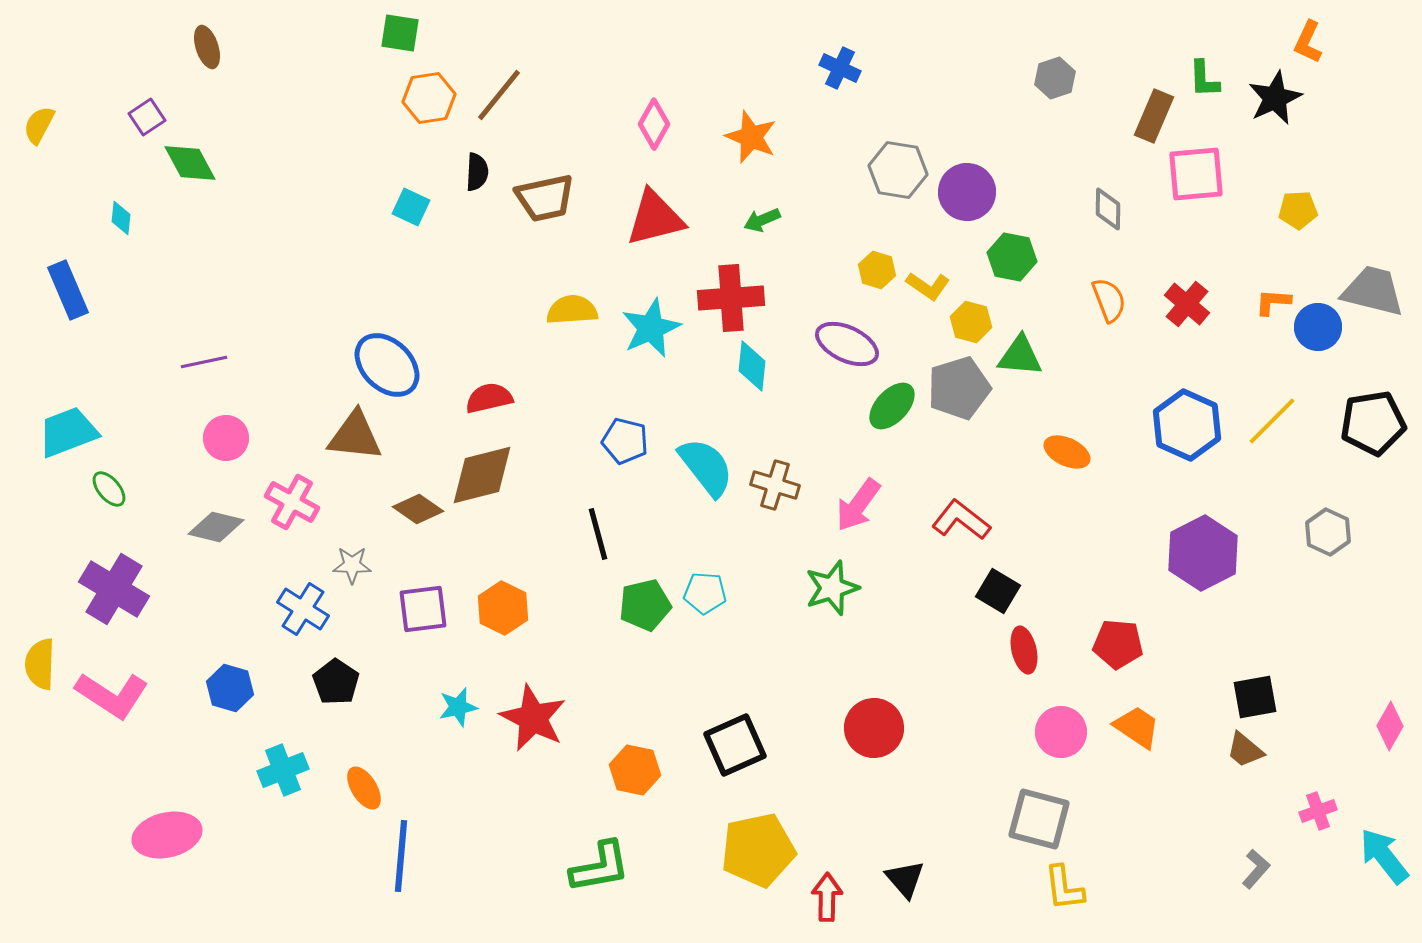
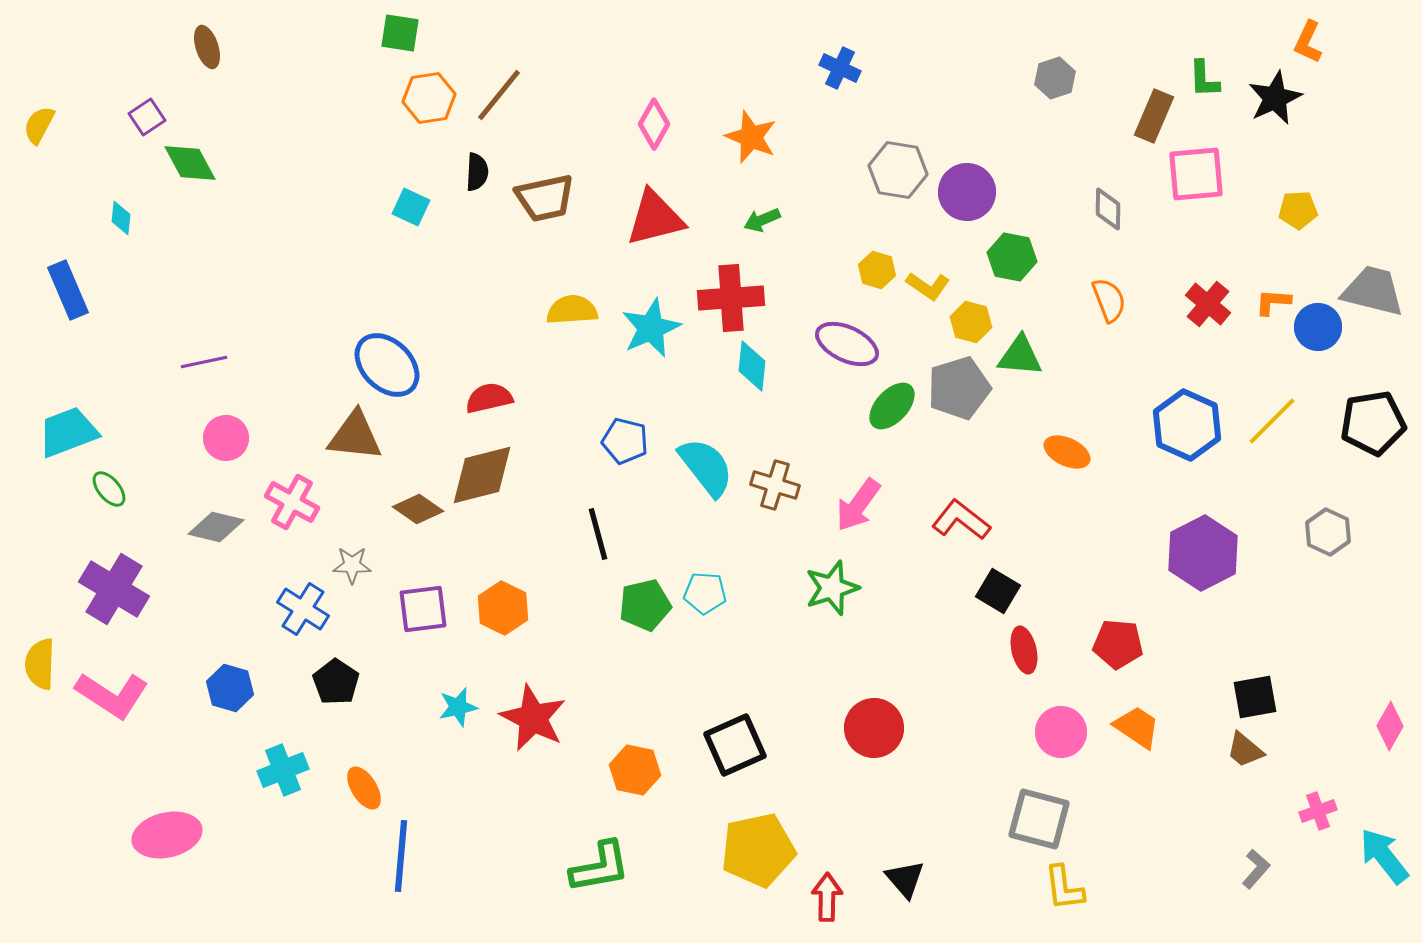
red cross at (1187, 304): moved 21 px right
